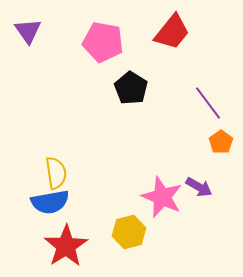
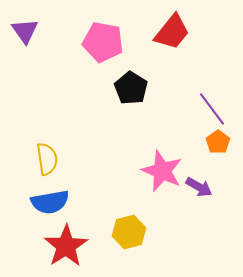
purple triangle: moved 3 px left
purple line: moved 4 px right, 6 px down
orange pentagon: moved 3 px left
yellow semicircle: moved 9 px left, 14 px up
pink star: moved 26 px up
